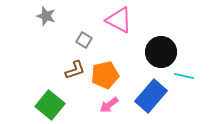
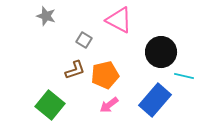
blue rectangle: moved 4 px right, 4 px down
